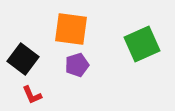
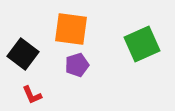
black square: moved 5 px up
